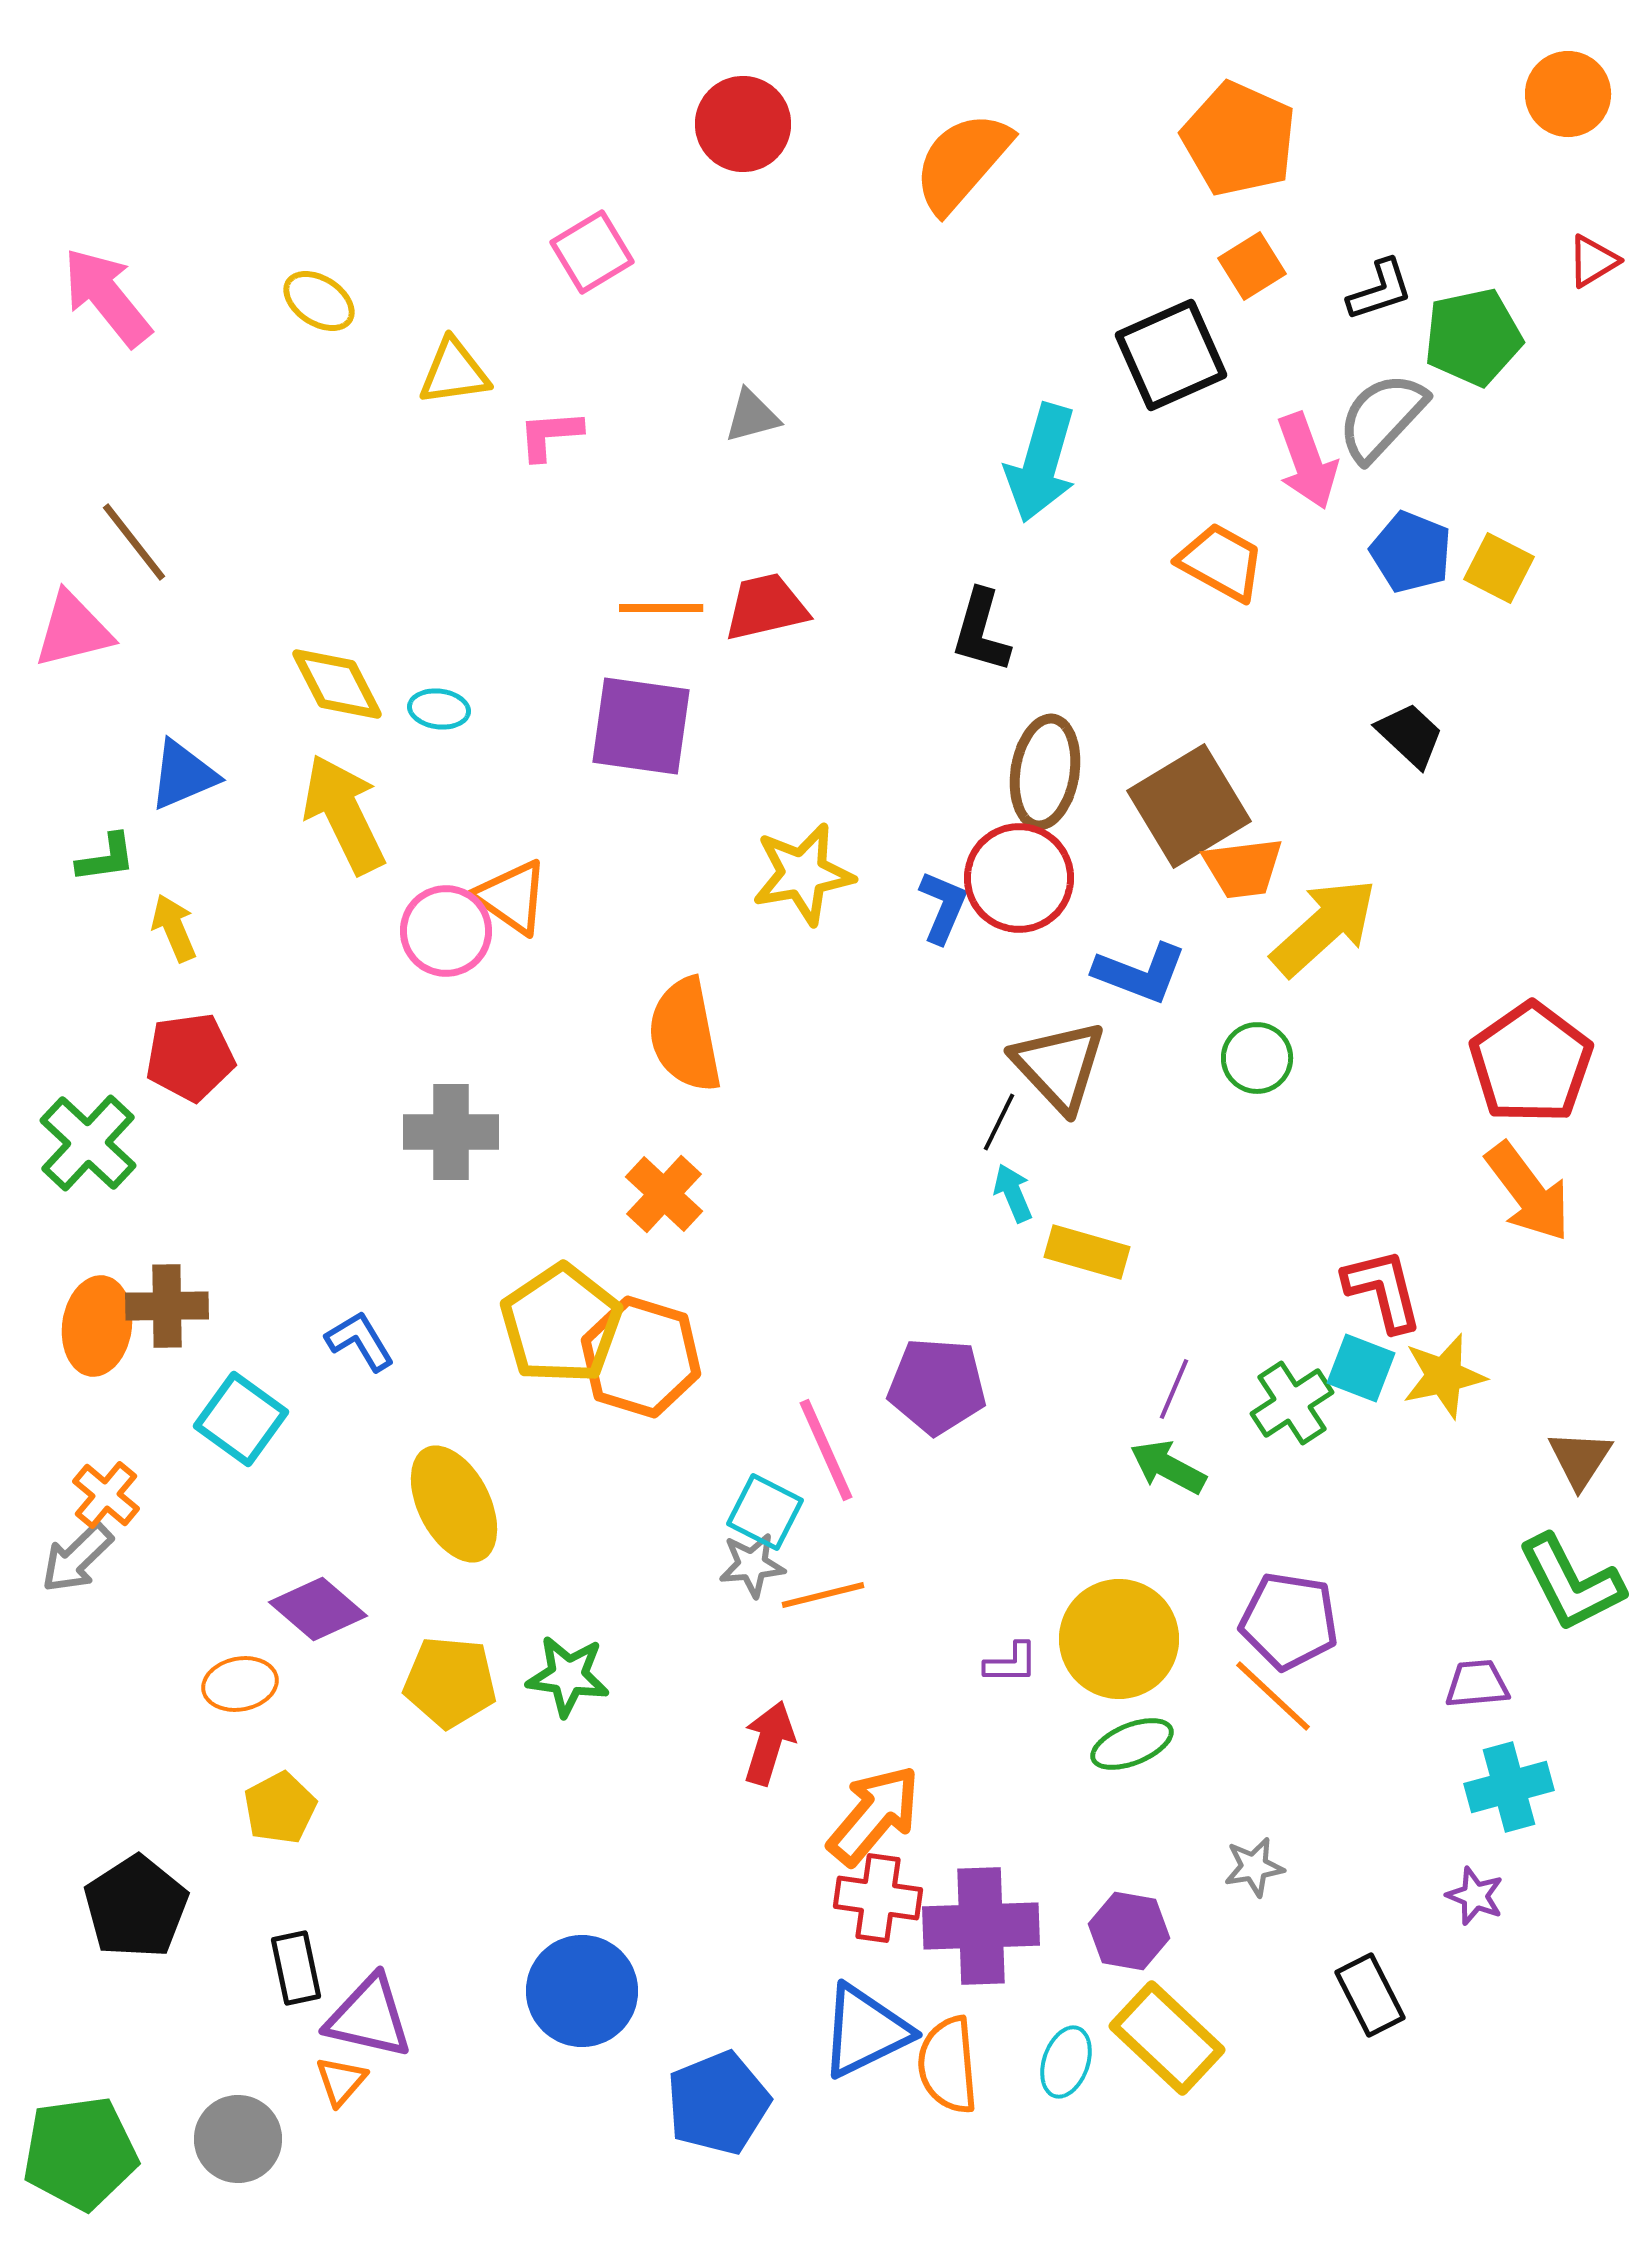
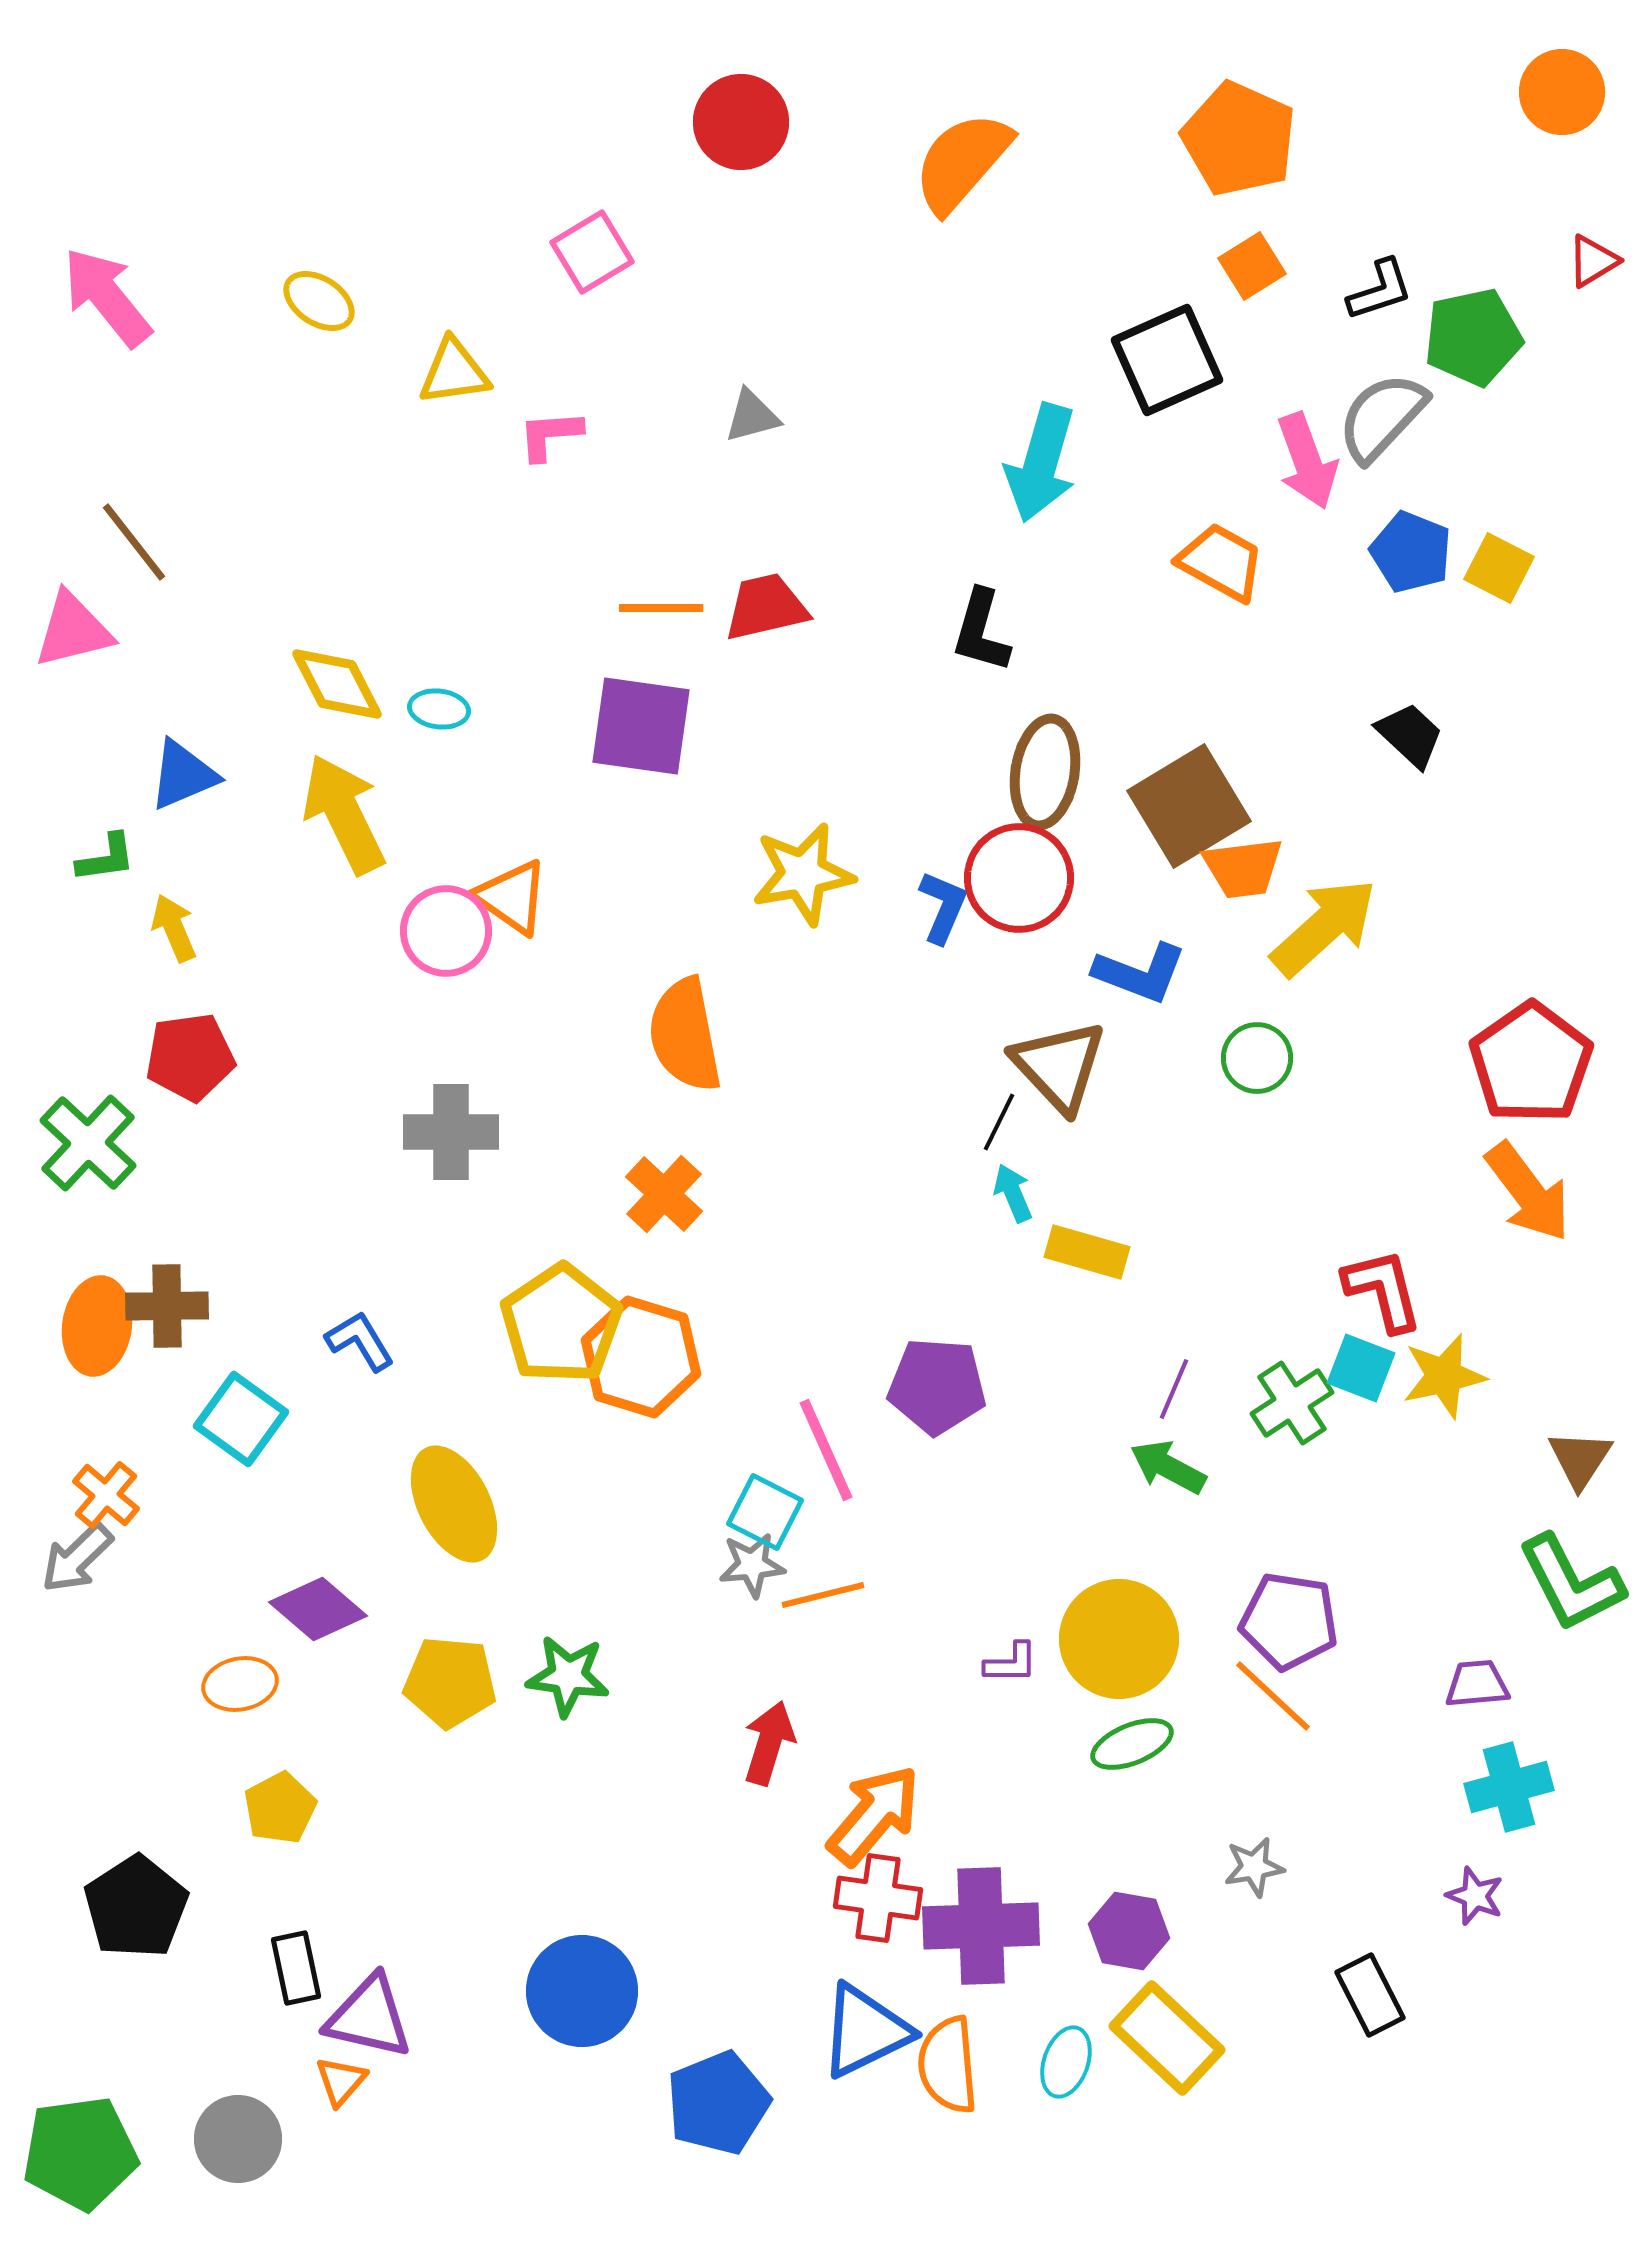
orange circle at (1568, 94): moved 6 px left, 2 px up
red circle at (743, 124): moved 2 px left, 2 px up
black square at (1171, 355): moved 4 px left, 5 px down
